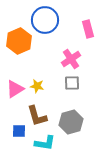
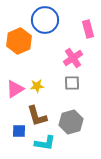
pink cross: moved 2 px right, 1 px up
yellow star: rotated 16 degrees counterclockwise
